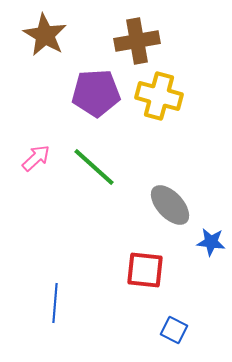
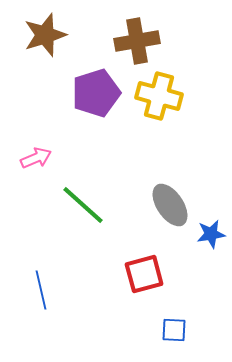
brown star: rotated 24 degrees clockwise
purple pentagon: rotated 15 degrees counterclockwise
pink arrow: rotated 20 degrees clockwise
green line: moved 11 px left, 38 px down
gray ellipse: rotated 9 degrees clockwise
blue star: moved 8 px up; rotated 16 degrees counterclockwise
red square: moved 1 px left, 4 px down; rotated 21 degrees counterclockwise
blue line: moved 14 px left, 13 px up; rotated 18 degrees counterclockwise
blue square: rotated 24 degrees counterclockwise
